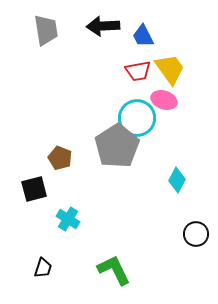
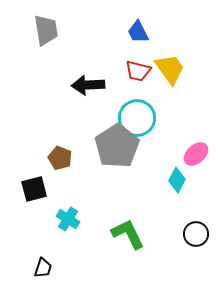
black arrow: moved 15 px left, 59 px down
blue trapezoid: moved 5 px left, 4 px up
red trapezoid: rotated 24 degrees clockwise
pink ellipse: moved 32 px right, 54 px down; rotated 60 degrees counterclockwise
green L-shape: moved 14 px right, 36 px up
